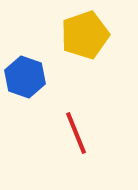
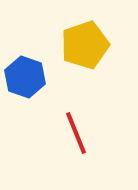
yellow pentagon: moved 10 px down
